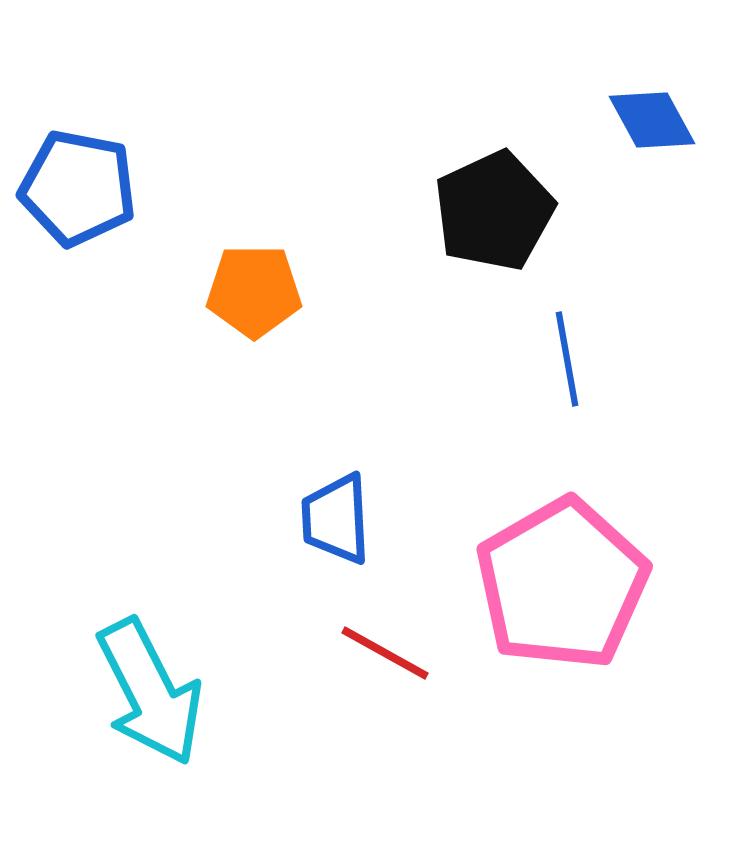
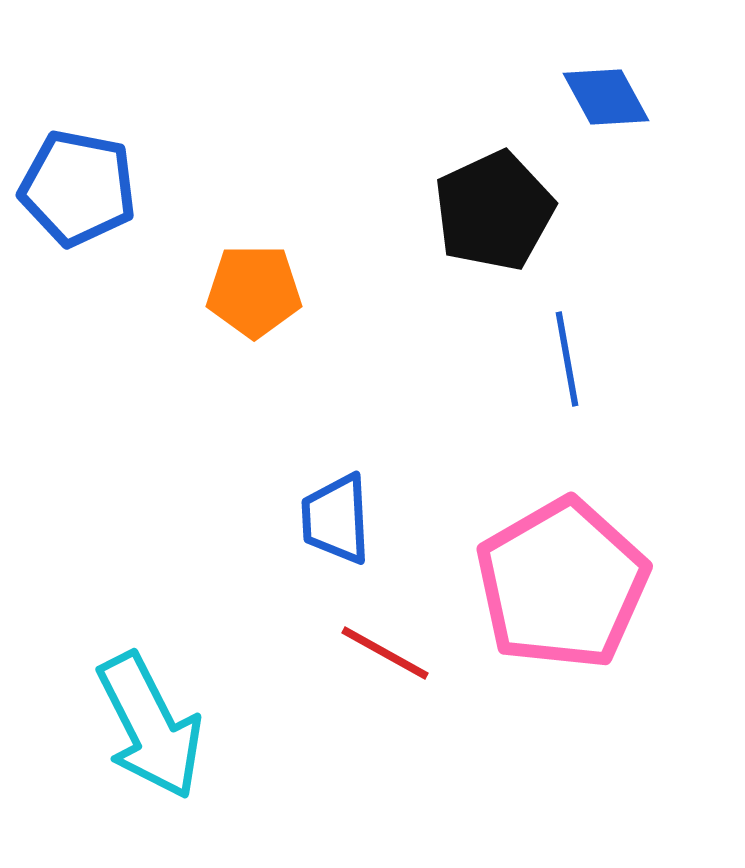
blue diamond: moved 46 px left, 23 px up
cyan arrow: moved 34 px down
